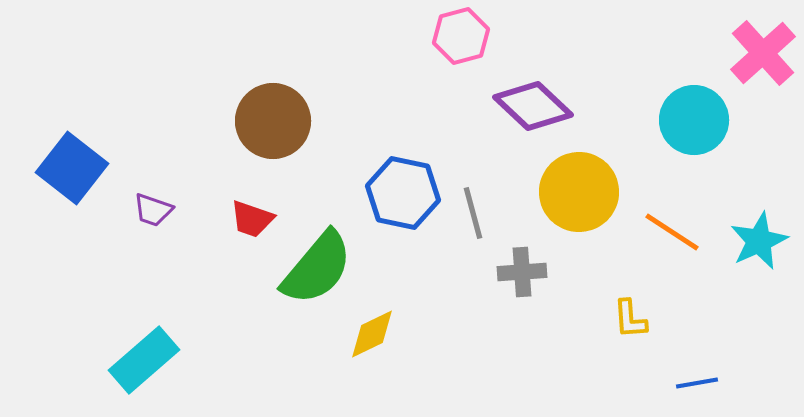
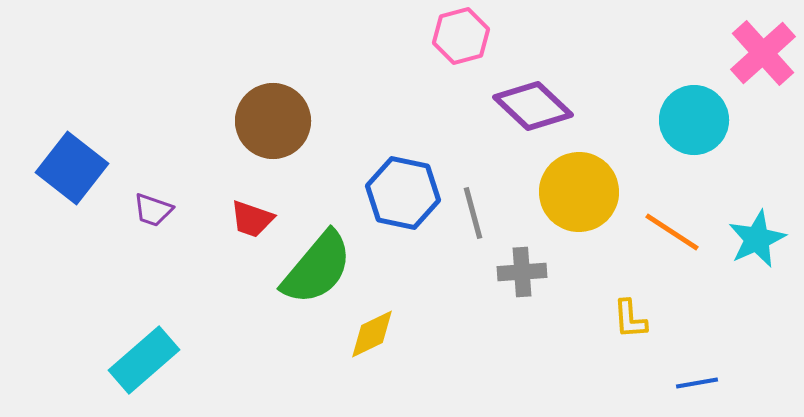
cyan star: moved 2 px left, 2 px up
